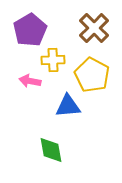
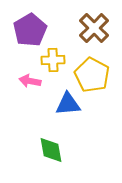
blue triangle: moved 2 px up
